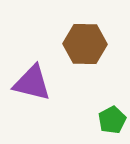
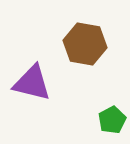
brown hexagon: rotated 9 degrees clockwise
